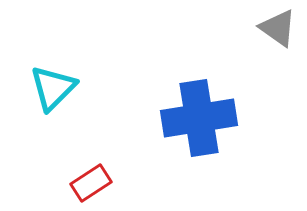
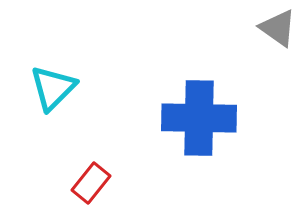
blue cross: rotated 10 degrees clockwise
red rectangle: rotated 18 degrees counterclockwise
